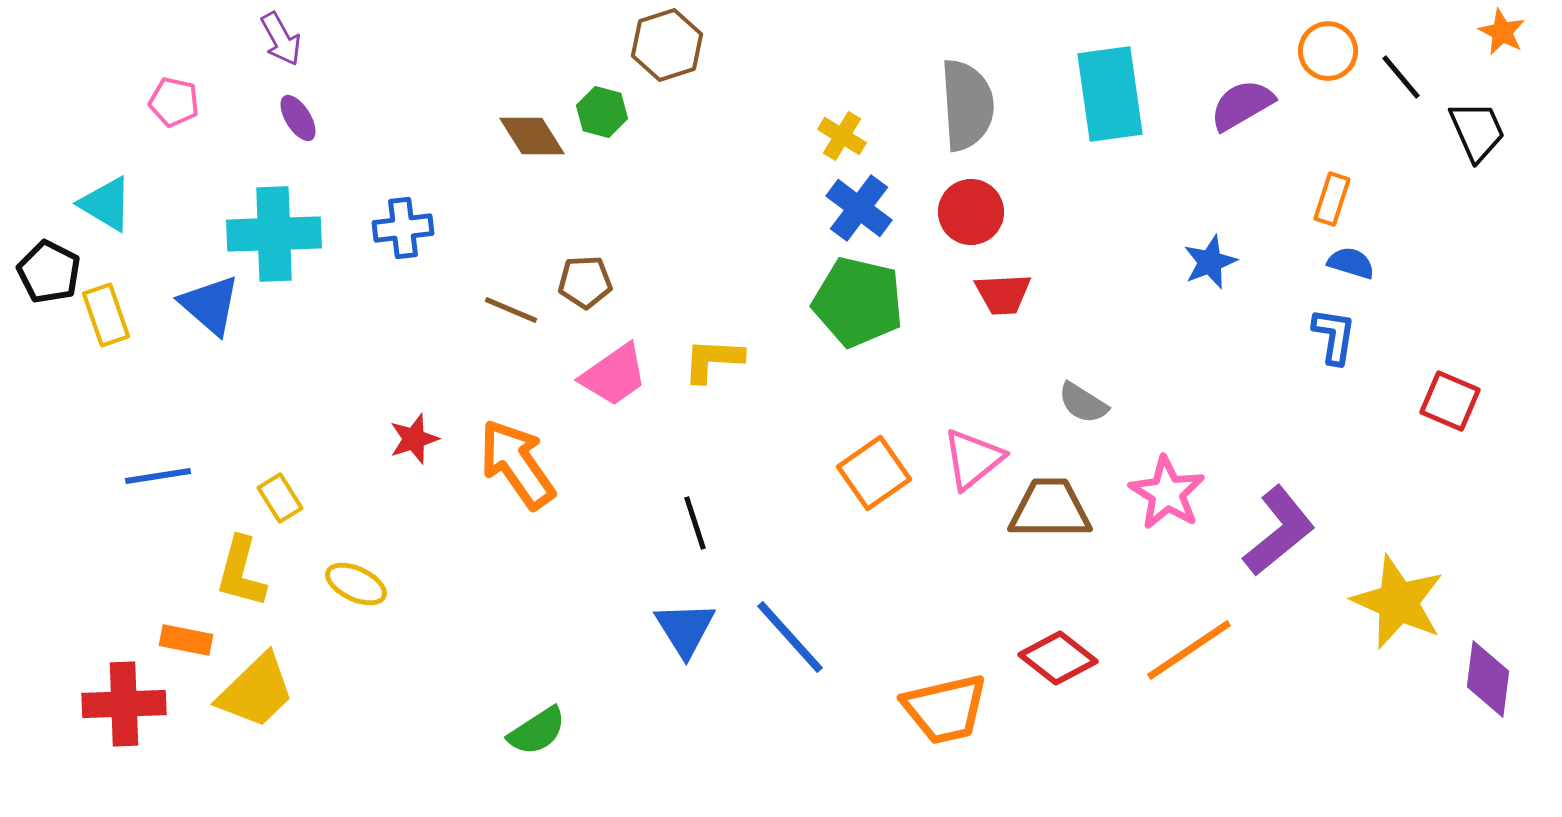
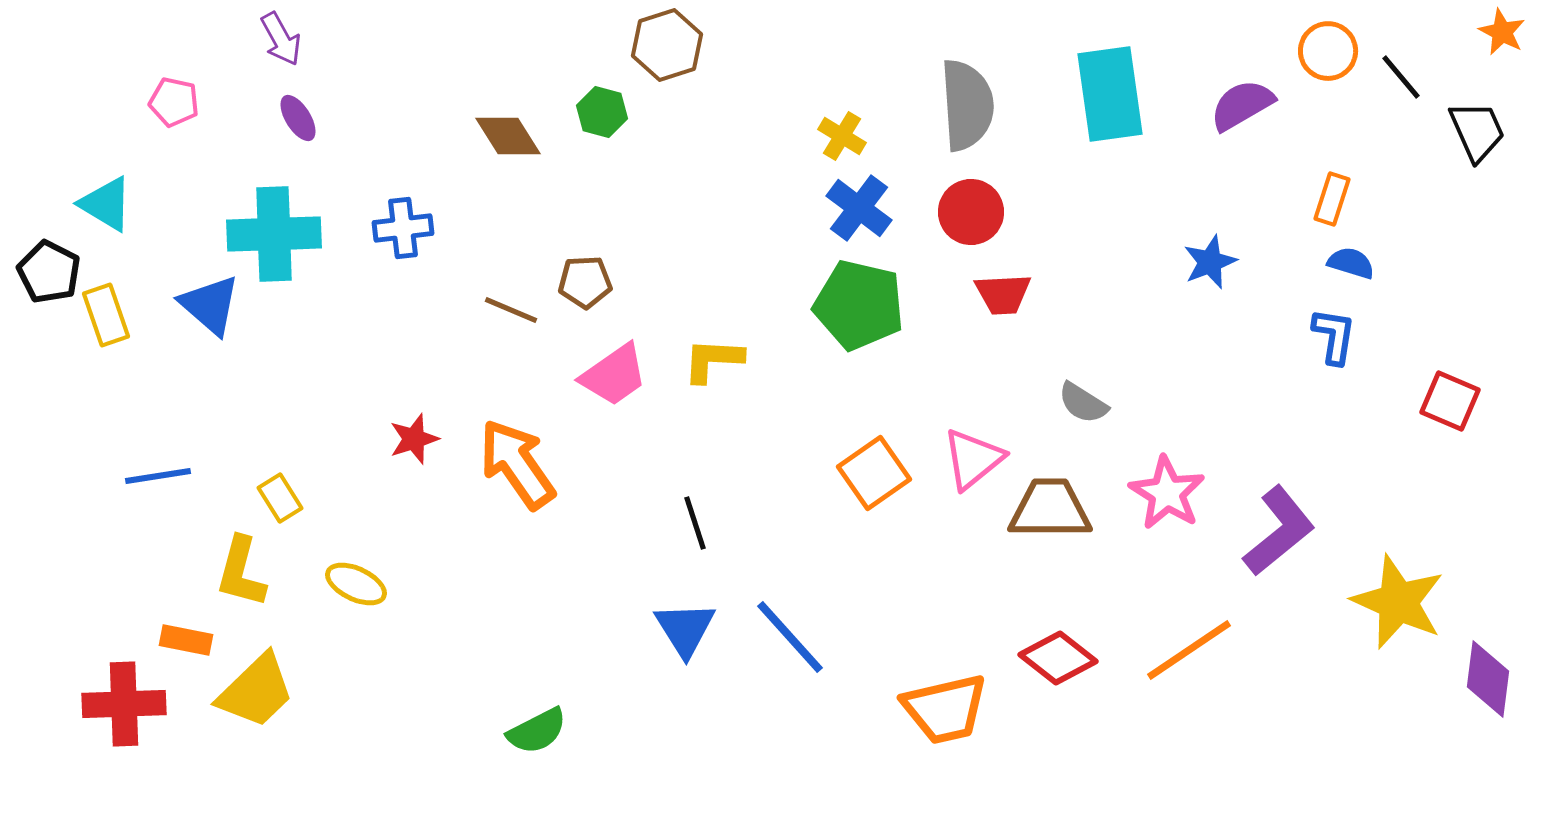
brown diamond at (532, 136): moved 24 px left
green pentagon at (858, 302): moved 1 px right, 3 px down
green semicircle at (537, 731): rotated 6 degrees clockwise
